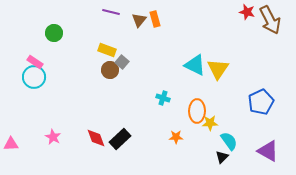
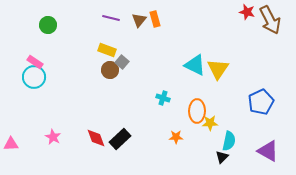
purple line: moved 6 px down
green circle: moved 6 px left, 8 px up
cyan semicircle: rotated 48 degrees clockwise
